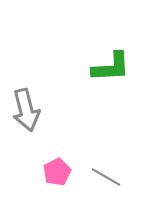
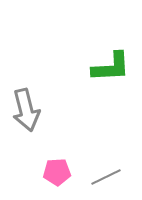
pink pentagon: rotated 24 degrees clockwise
gray line: rotated 56 degrees counterclockwise
